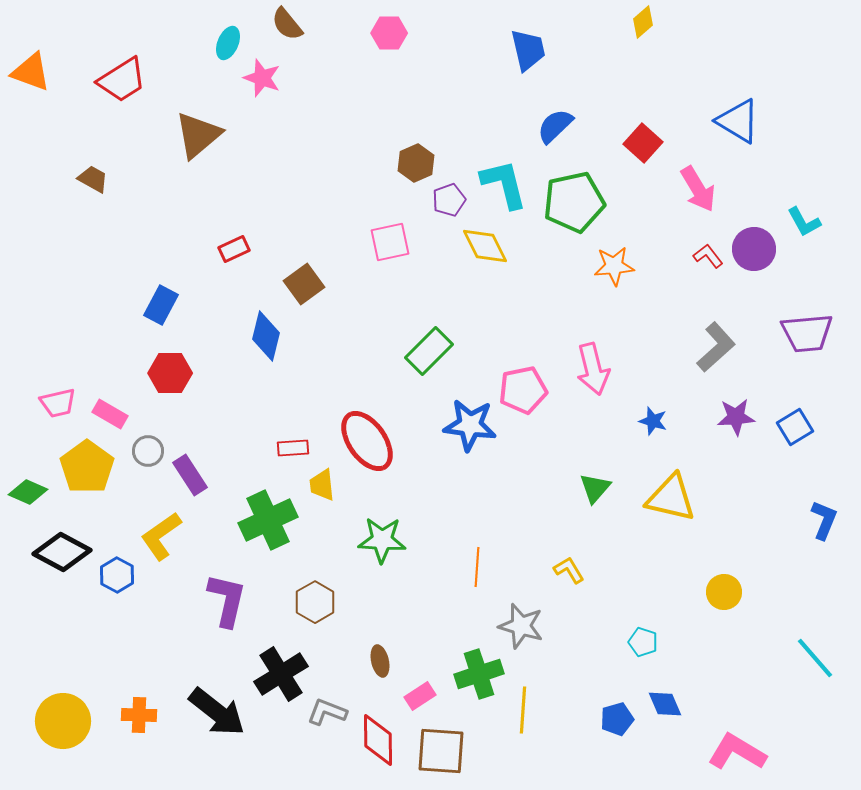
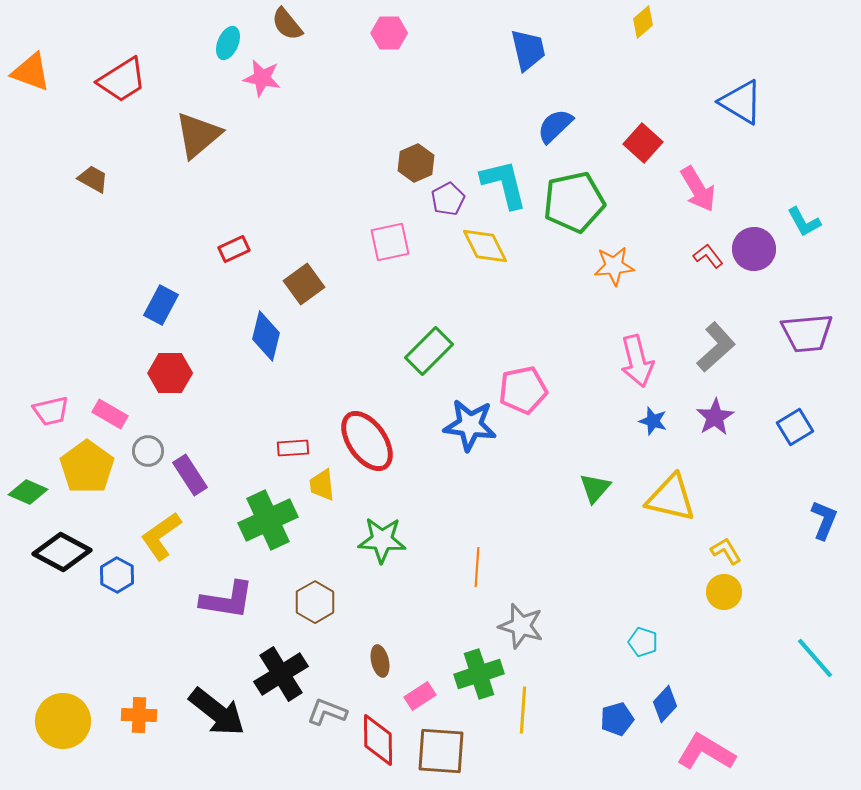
pink star at (262, 78): rotated 9 degrees counterclockwise
blue triangle at (738, 121): moved 3 px right, 19 px up
purple pentagon at (449, 200): moved 1 px left, 1 px up; rotated 8 degrees counterclockwise
pink arrow at (593, 369): moved 44 px right, 8 px up
pink trapezoid at (58, 403): moved 7 px left, 8 px down
purple star at (736, 417): moved 21 px left; rotated 27 degrees counterclockwise
yellow L-shape at (569, 570): moved 157 px right, 19 px up
purple L-shape at (227, 600): rotated 86 degrees clockwise
blue diamond at (665, 704): rotated 66 degrees clockwise
pink L-shape at (737, 752): moved 31 px left
